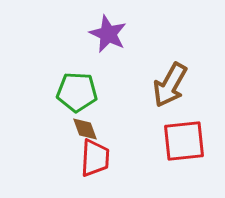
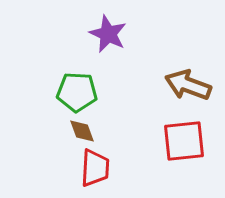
brown arrow: moved 18 px right; rotated 81 degrees clockwise
brown diamond: moved 3 px left, 2 px down
red trapezoid: moved 10 px down
